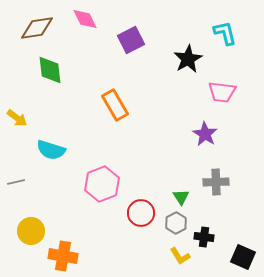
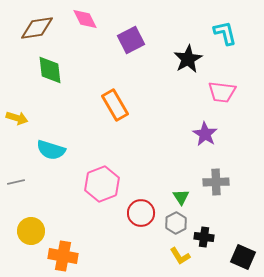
yellow arrow: rotated 20 degrees counterclockwise
